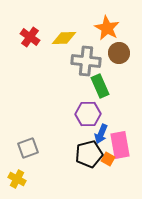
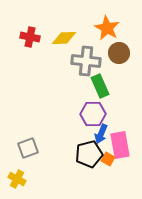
red cross: rotated 24 degrees counterclockwise
purple hexagon: moved 5 px right
